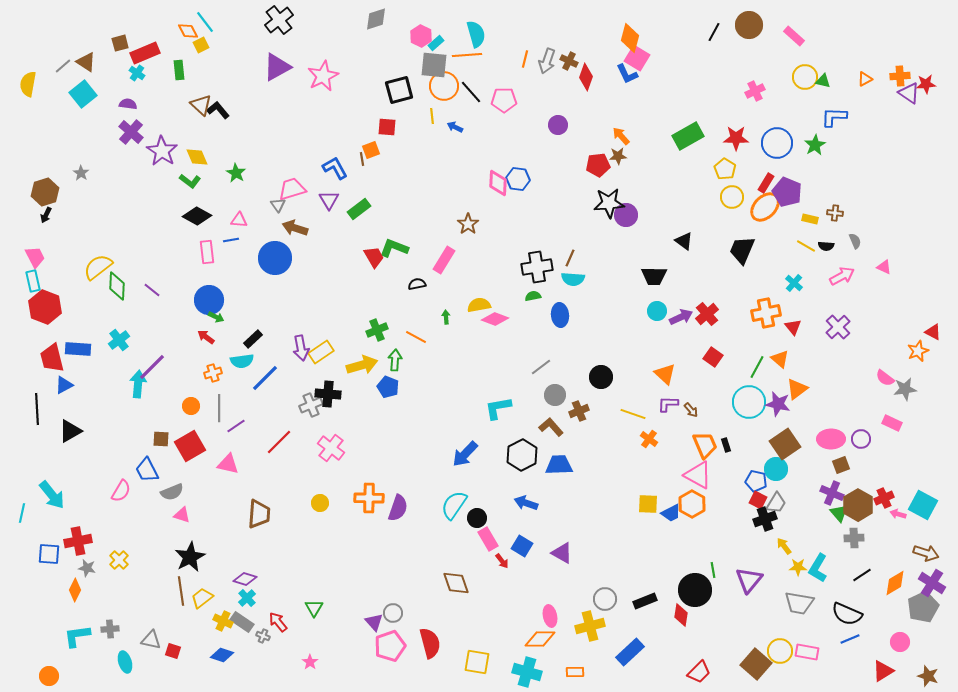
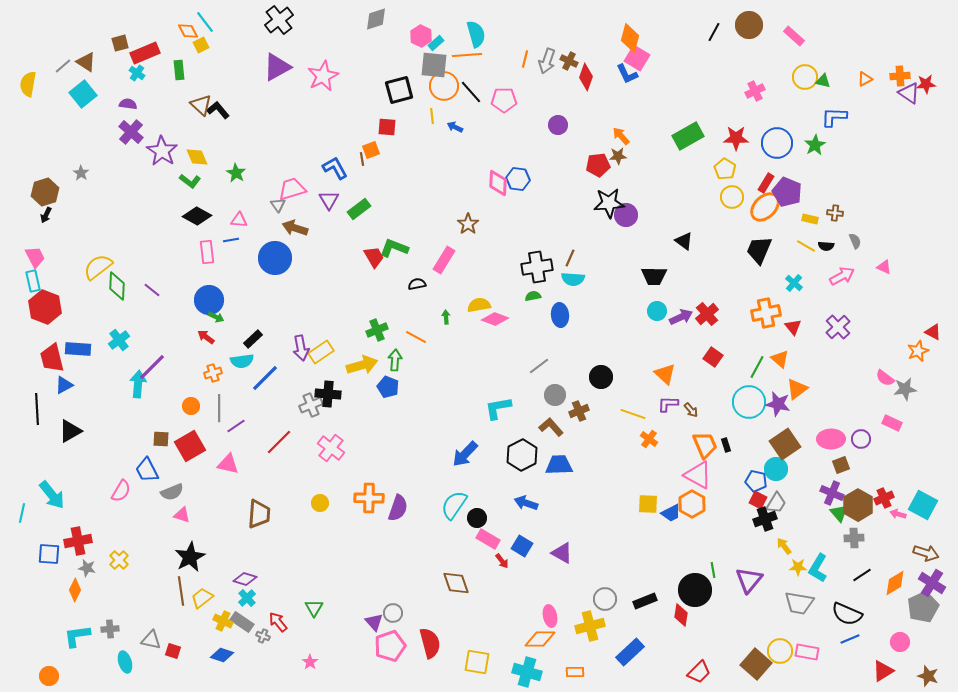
black trapezoid at (742, 250): moved 17 px right
gray line at (541, 367): moved 2 px left, 1 px up
pink rectangle at (488, 539): rotated 30 degrees counterclockwise
